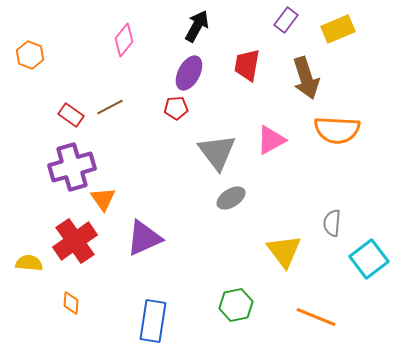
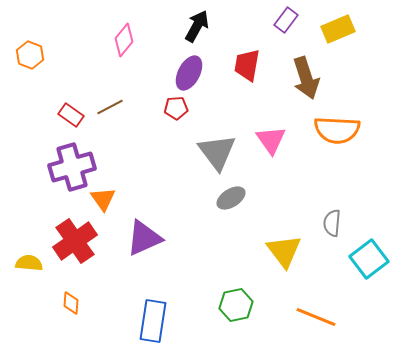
pink triangle: rotated 36 degrees counterclockwise
